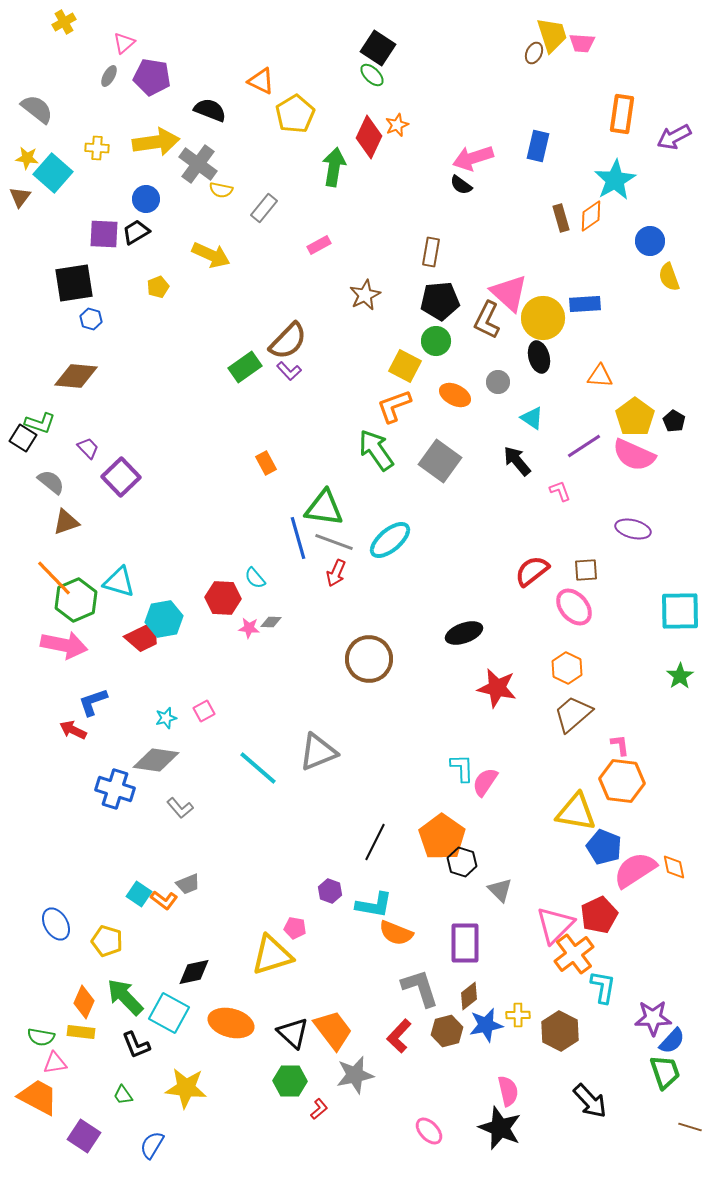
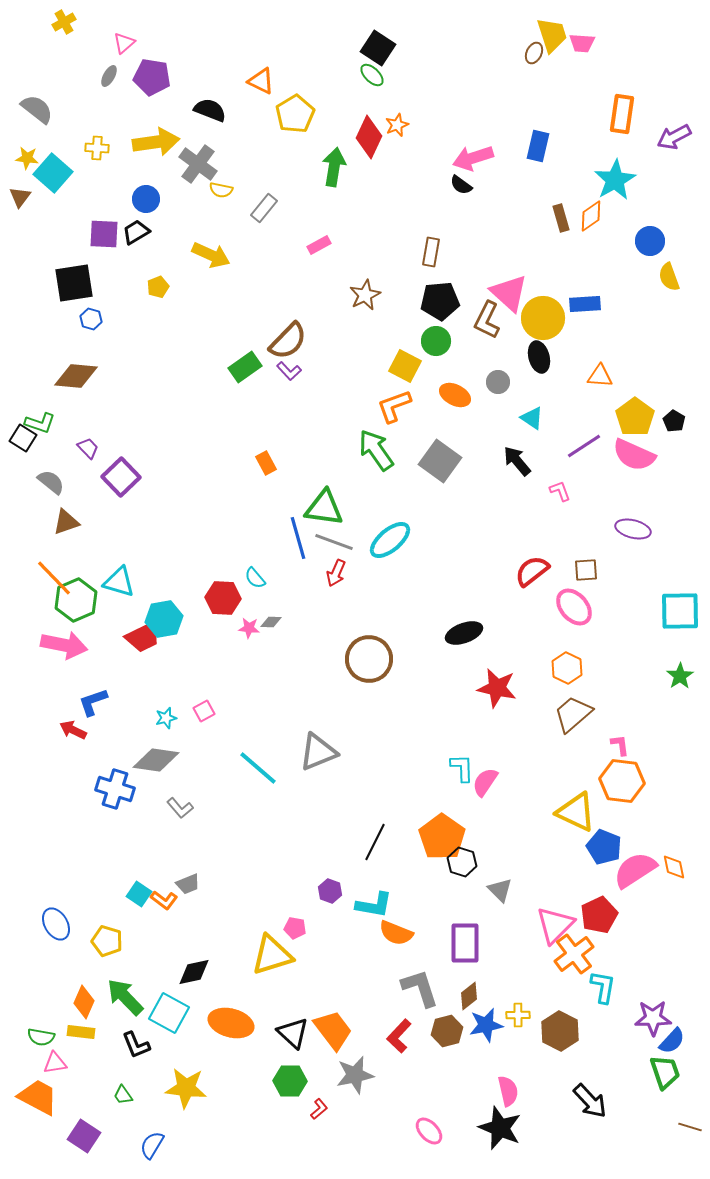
yellow triangle at (576, 812): rotated 15 degrees clockwise
